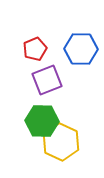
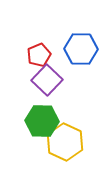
red pentagon: moved 4 px right, 6 px down
purple square: rotated 24 degrees counterclockwise
yellow hexagon: moved 4 px right
